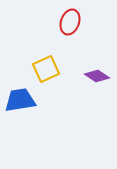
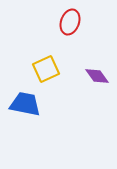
purple diamond: rotated 20 degrees clockwise
blue trapezoid: moved 5 px right, 4 px down; rotated 20 degrees clockwise
